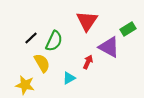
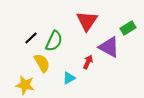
green rectangle: moved 1 px up
